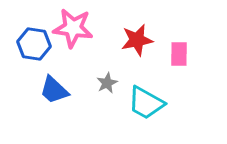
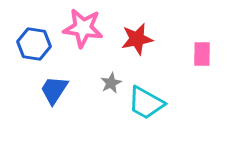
pink star: moved 10 px right
red star: moved 1 px up
pink rectangle: moved 23 px right
gray star: moved 4 px right
blue trapezoid: rotated 80 degrees clockwise
